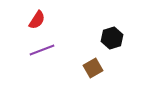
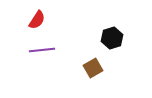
purple line: rotated 15 degrees clockwise
